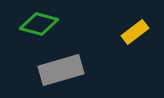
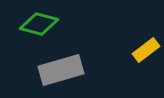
yellow rectangle: moved 11 px right, 18 px down
